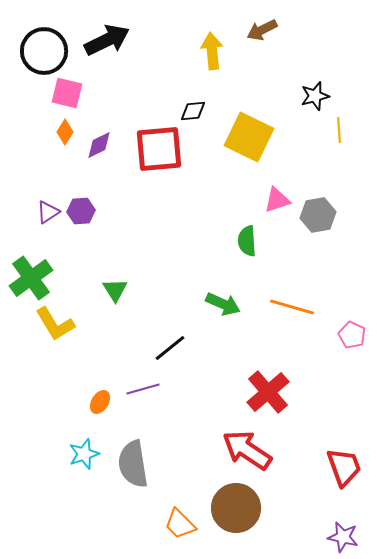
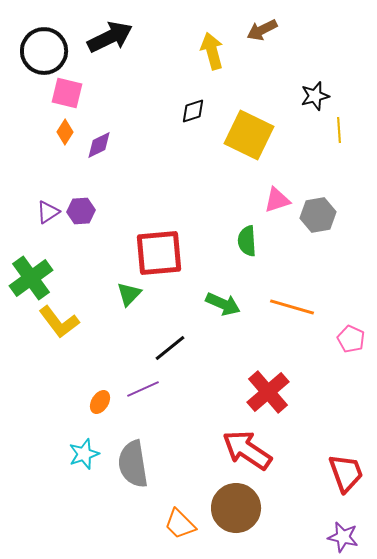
black arrow: moved 3 px right, 3 px up
yellow arrow: rotated 9 degrees counterclockwise
black diamond: rotated 12 degrees counterclockwise
yellow square: moved 2 px up
red square: moved 104 px down
green triangle: moved 14 px right, 4 px down; rotated 16 degrees clockwise
yellow L-shape: moved 4 px right, 2 px up; rotated 6 degrees counterclockwise
pink pentagon: moved 1 px left, 4 px down
purple line: rotated 8 degrees counterclockwise
red trapezoid: moved 2 px right, 6 px down
